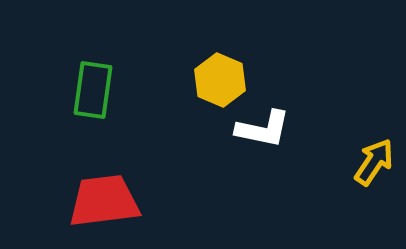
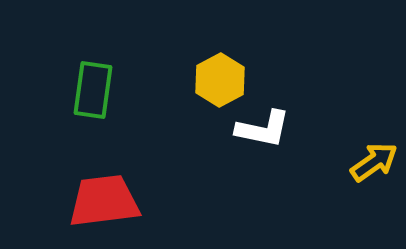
yellow hexagon: rotated 9 degrees clockwise
yellow arrow: rotated 21 degrees clockwise
